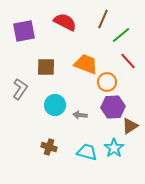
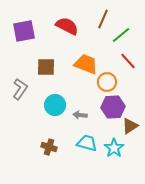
red semicircle: moved 2 px right, 4 px down
cyan trapezoid: moved 9 px up
